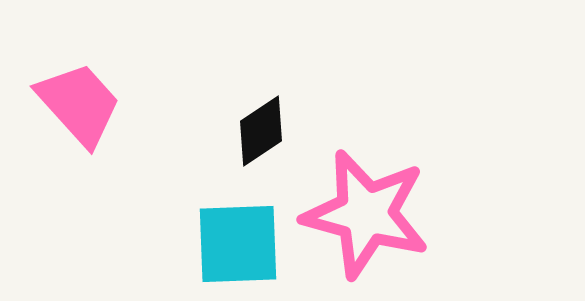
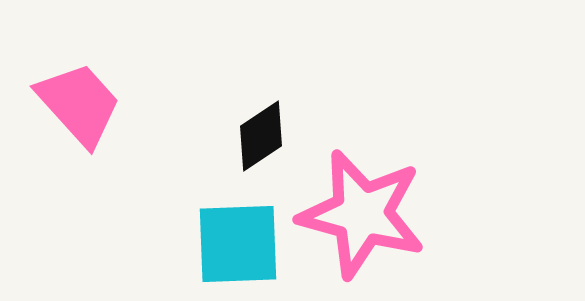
black diamond: moved 5 px down
pink star: moved 4 px left
